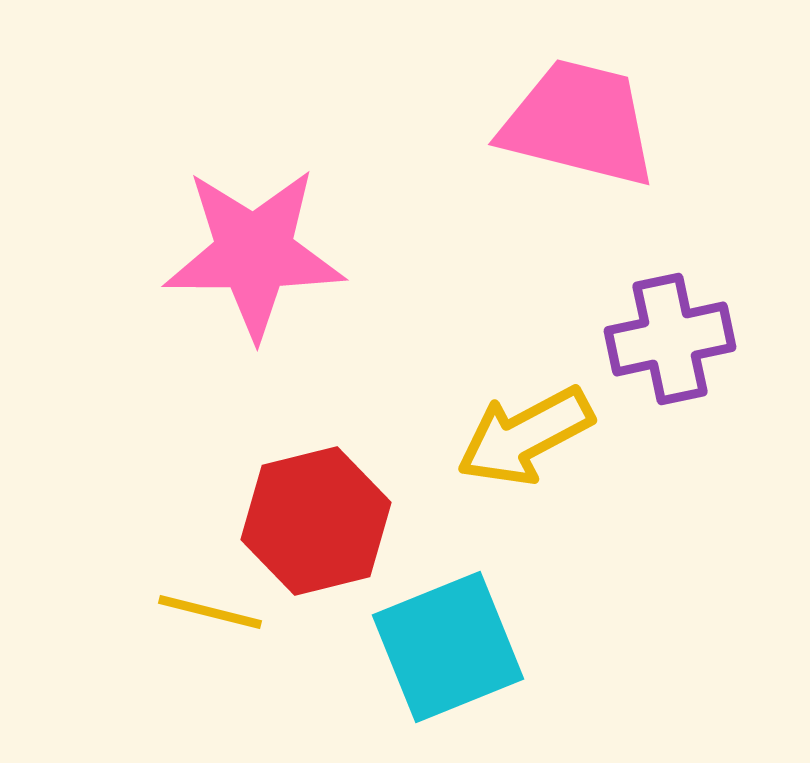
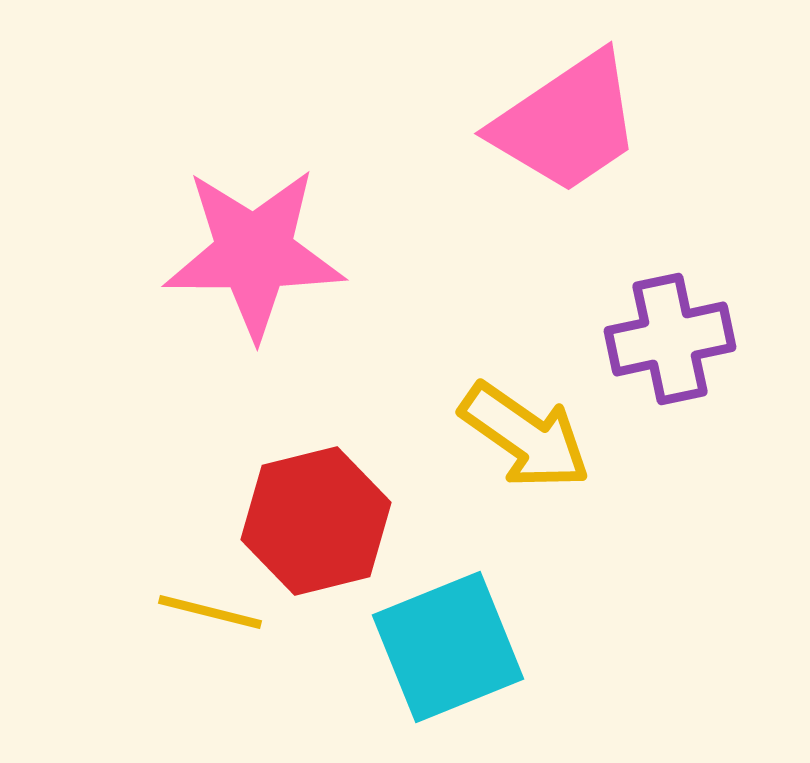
pink trapezoid: moved 12 px left; rotated 132 degrees clockwise
yellow arrow: rotated 117 degrees counterclockwise
